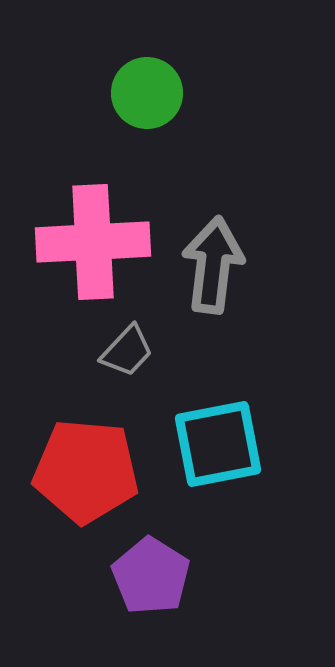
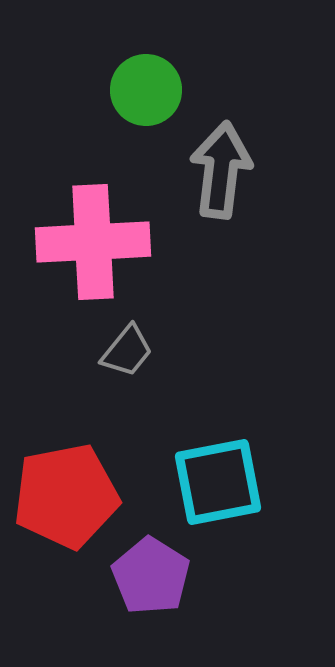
green circle: moved 1 px left, 3 px up
gray arrow: moved 8 px right, 95 px up
gray trapezoid: rotated 4 degrees counterclockwise
cyan square: moved 38 px down
red pentagon: moved 20 px left, 25 px down; rotated 16 degrees counterclockwise
